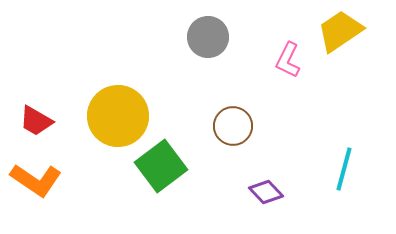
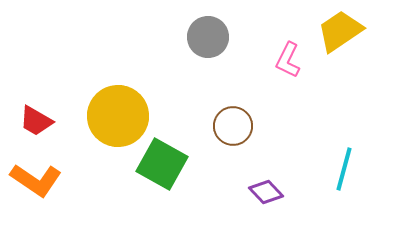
green square: moved 1 px right, 2 px up; rotated 24 degrees counterclockwise
